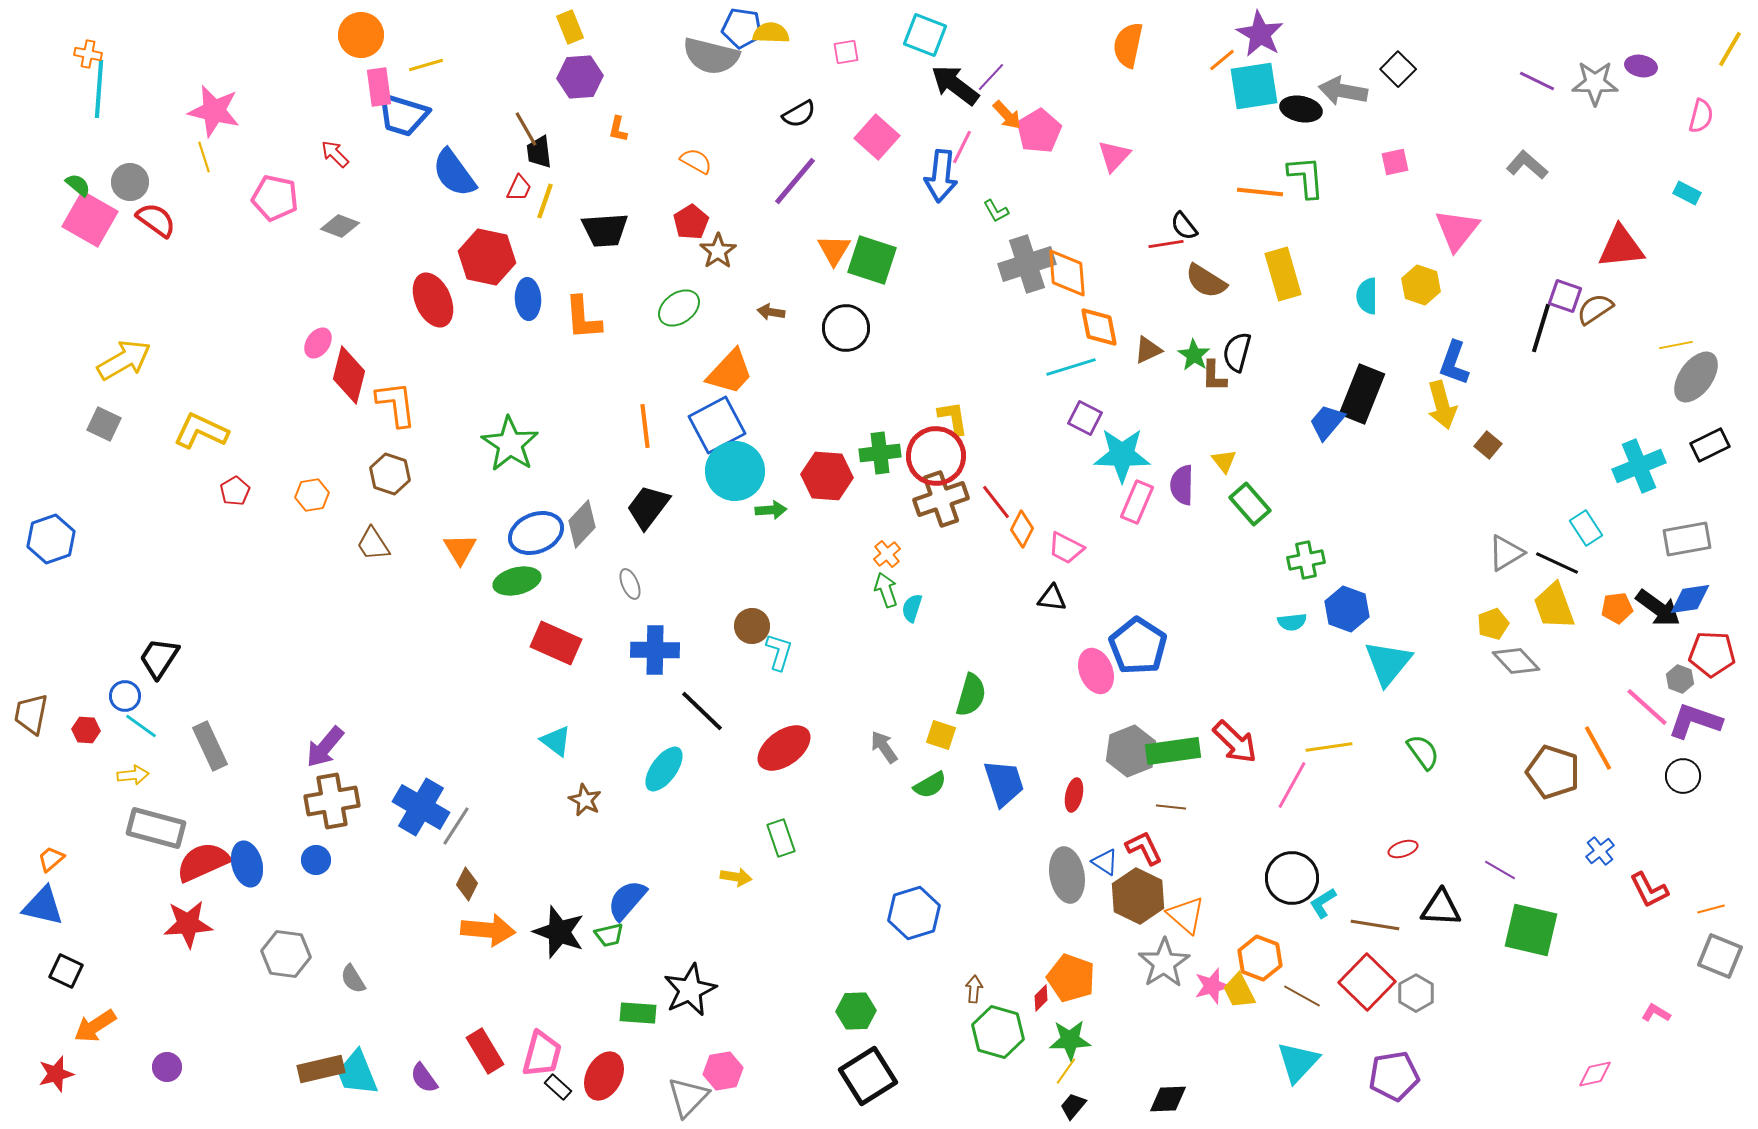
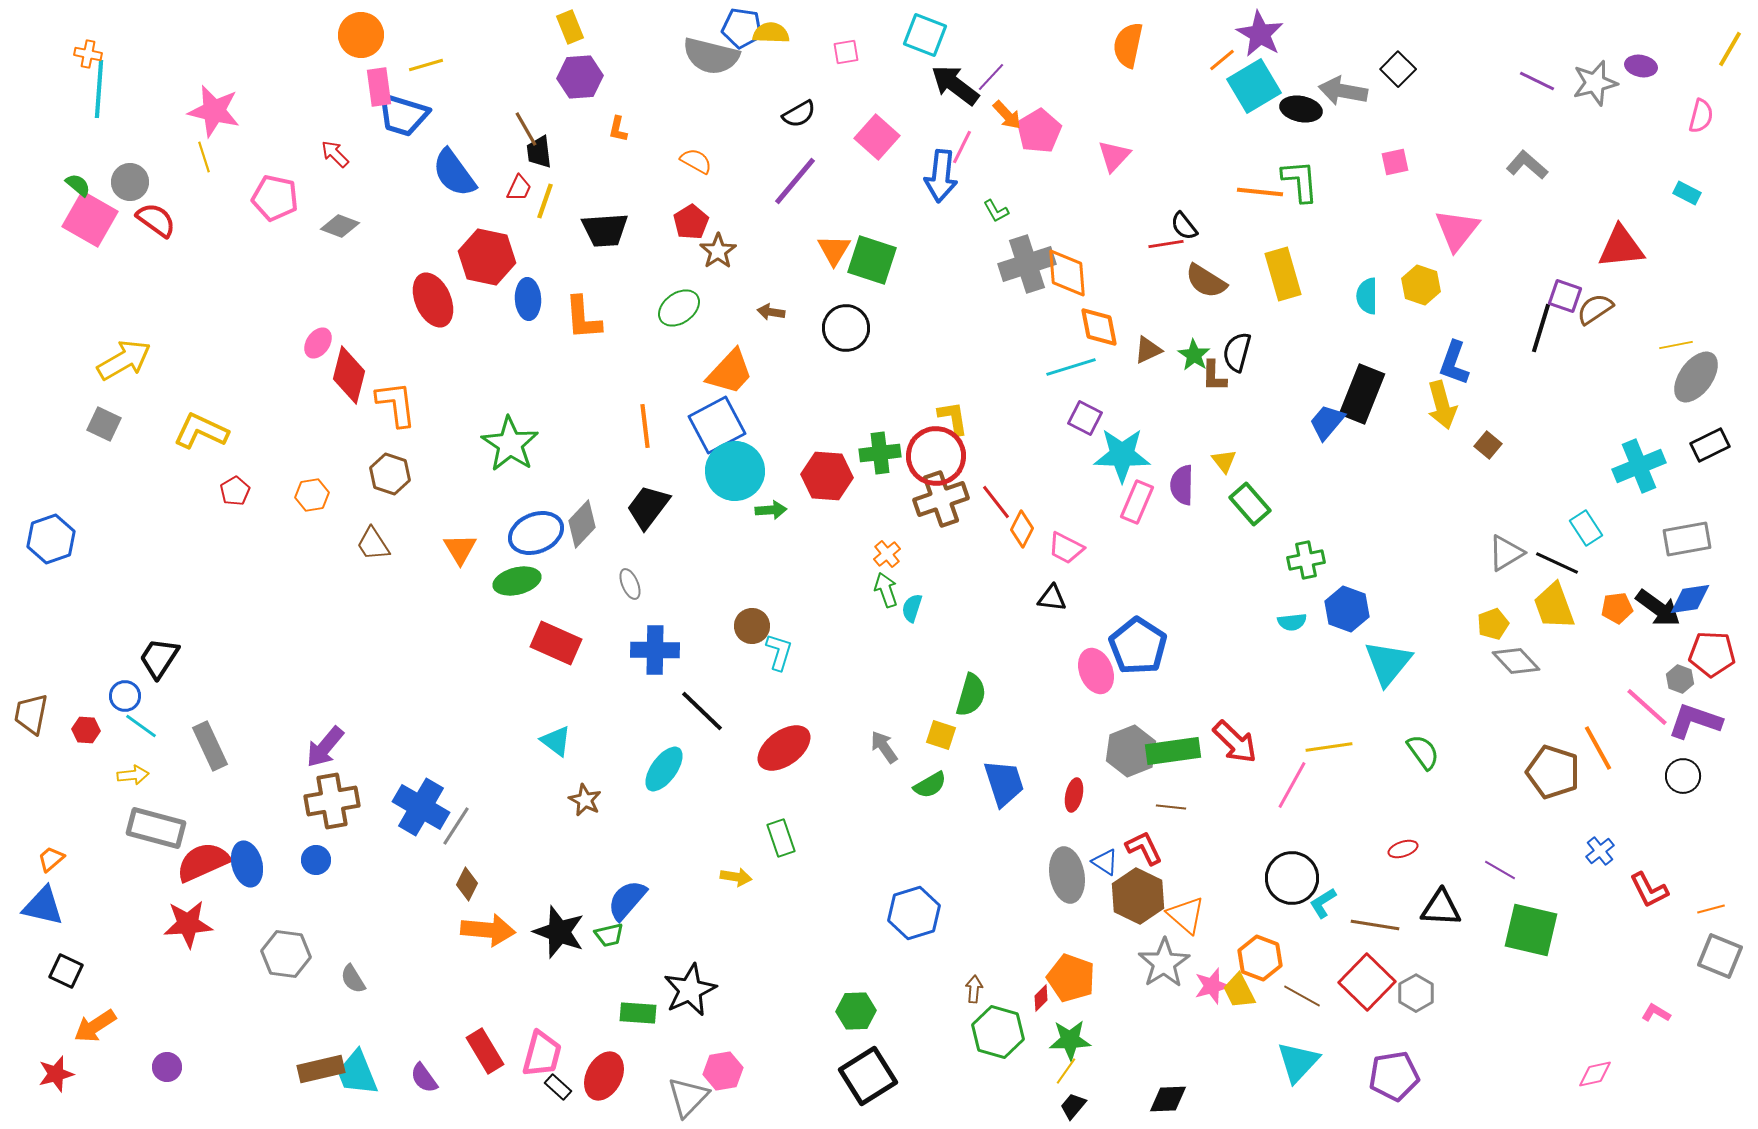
gray star at (1595, 83): rotated 15 degrees counterclockwise
cyan square at (1254, 86): rotated 22 degrees counterclockwise
green L-shape at (1306, 177): moved 6 px left, 4 px down
